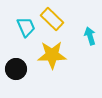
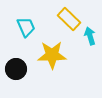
yellow rectangle: moved 17 px right
